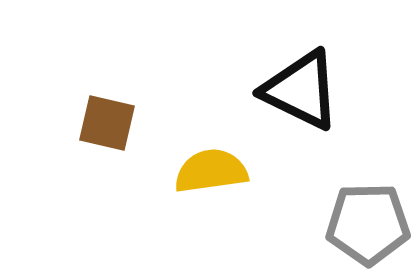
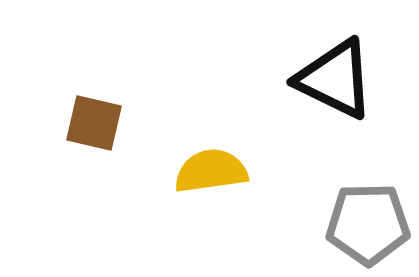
black triangle: moved 34 px right, 11 px up
brown square: moved 13 px left
